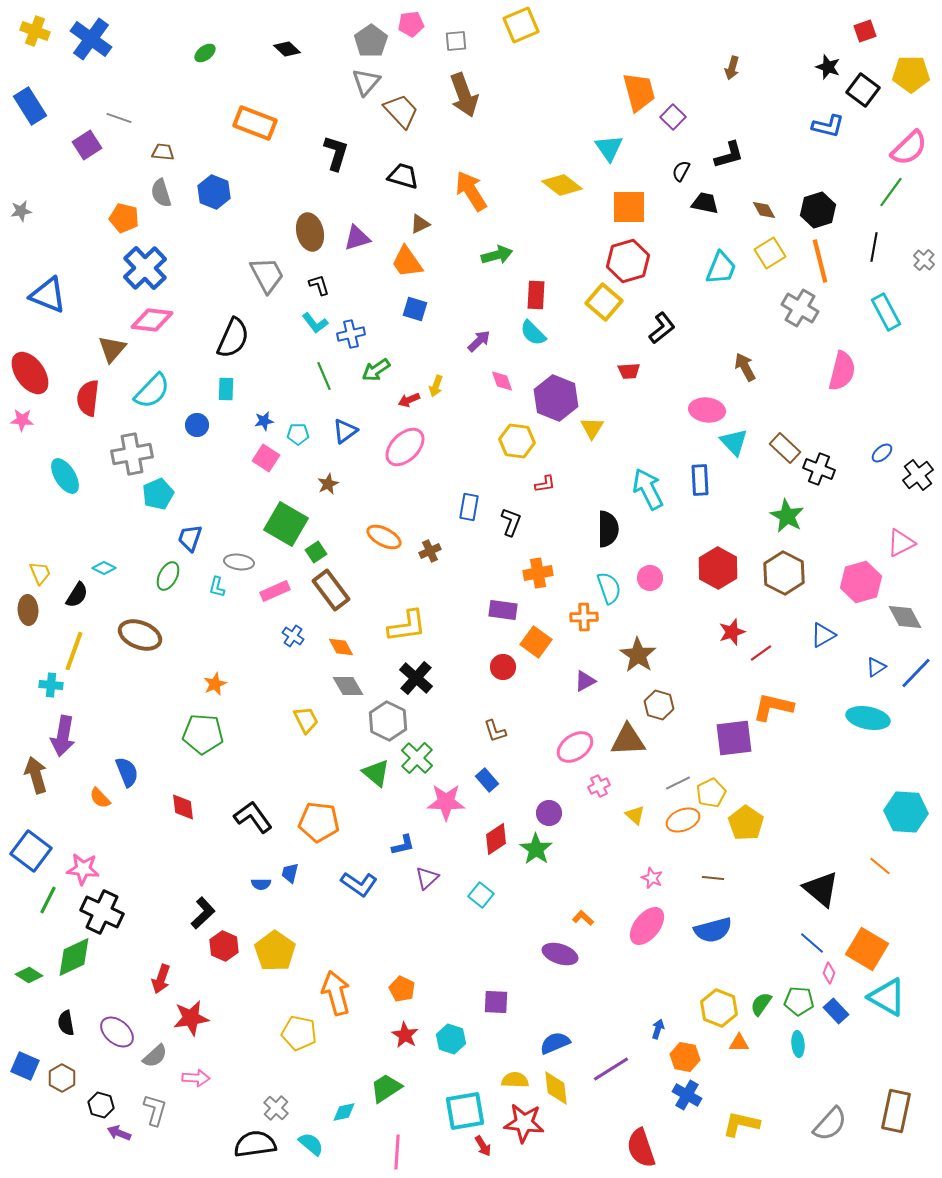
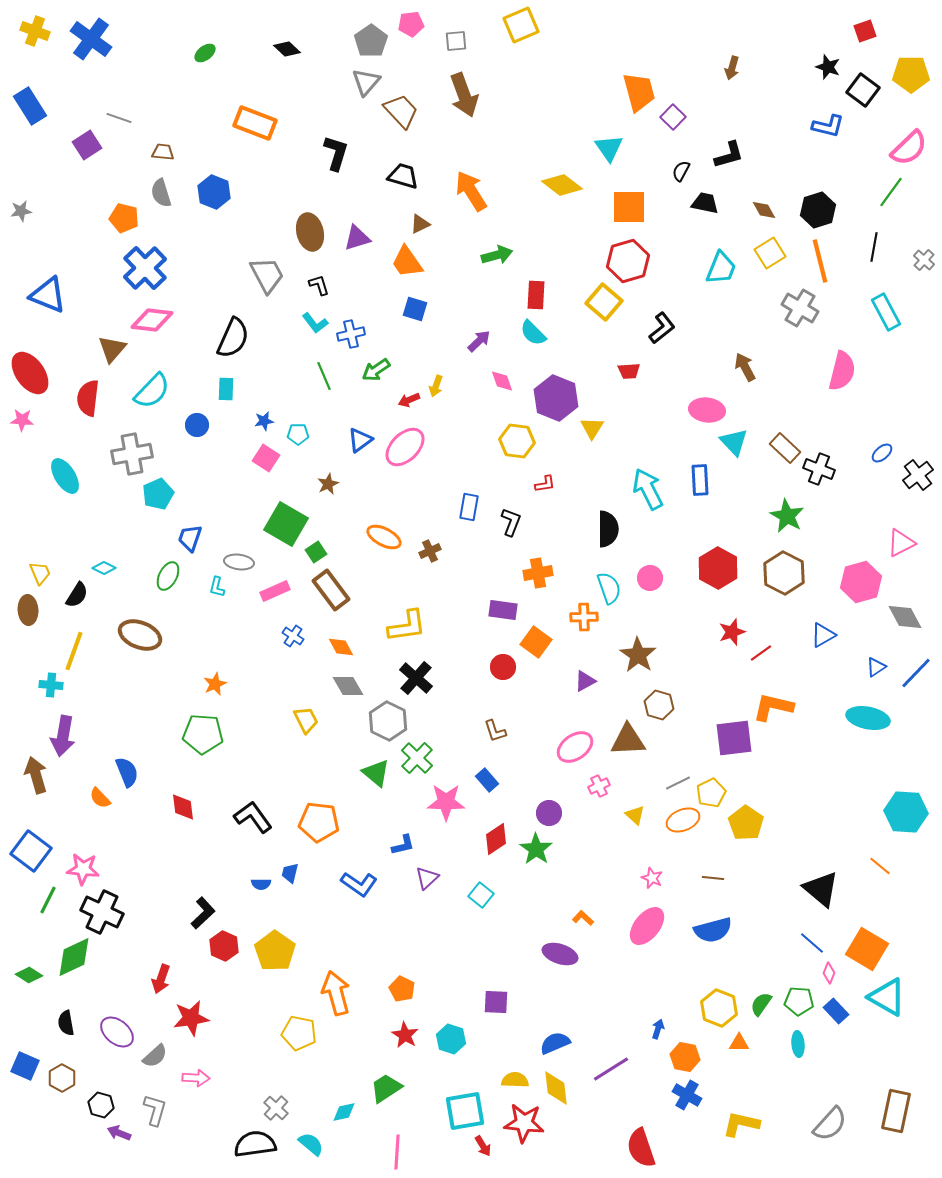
blue triangle at (345, 431): moved 15 px right, 9 px down
